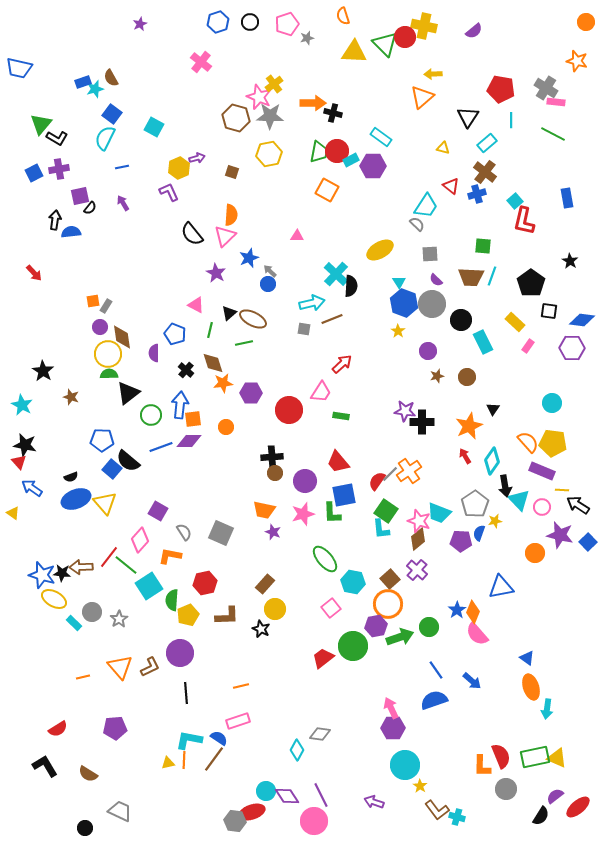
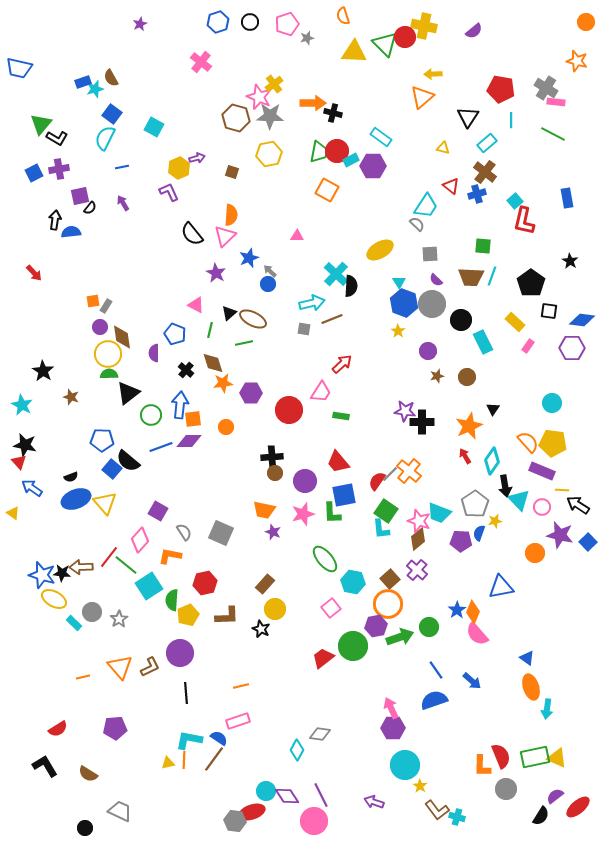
orange cross at (409, 471): rotated 15 degrees counterclockwise
